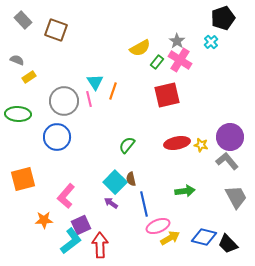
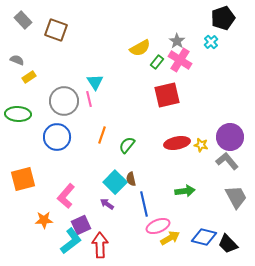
orange line: moved 11 px left, 44 px down
purple arrow: moved 4 px left, 1 px down
